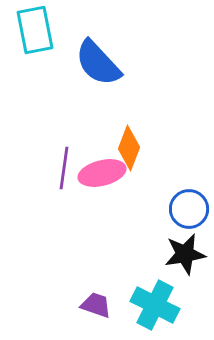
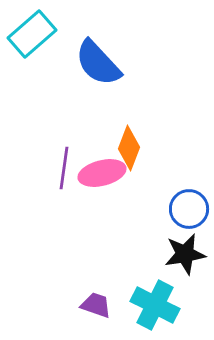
cyan rectangle: moved 3 px left, 4 px down; rotated 60 degrees clockwise
